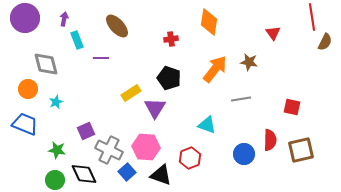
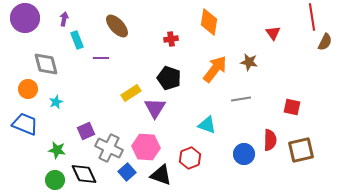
gray cross: moved 2 px up
